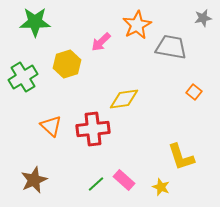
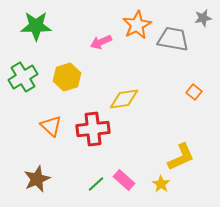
green star: moved 1 px right, 4 px down
pink arrow: rotated 20 degrees clockwise
gray trapezoid: moved 2 px right, 8 px up
yellow hexagon: moved 13 px down
yellow L-shape: rotated 96 degrees counterclockwise
brown star: moved 3 px right, 1 px up
yellow star: moved 3 px up; rotated 12 degrees clockwise
